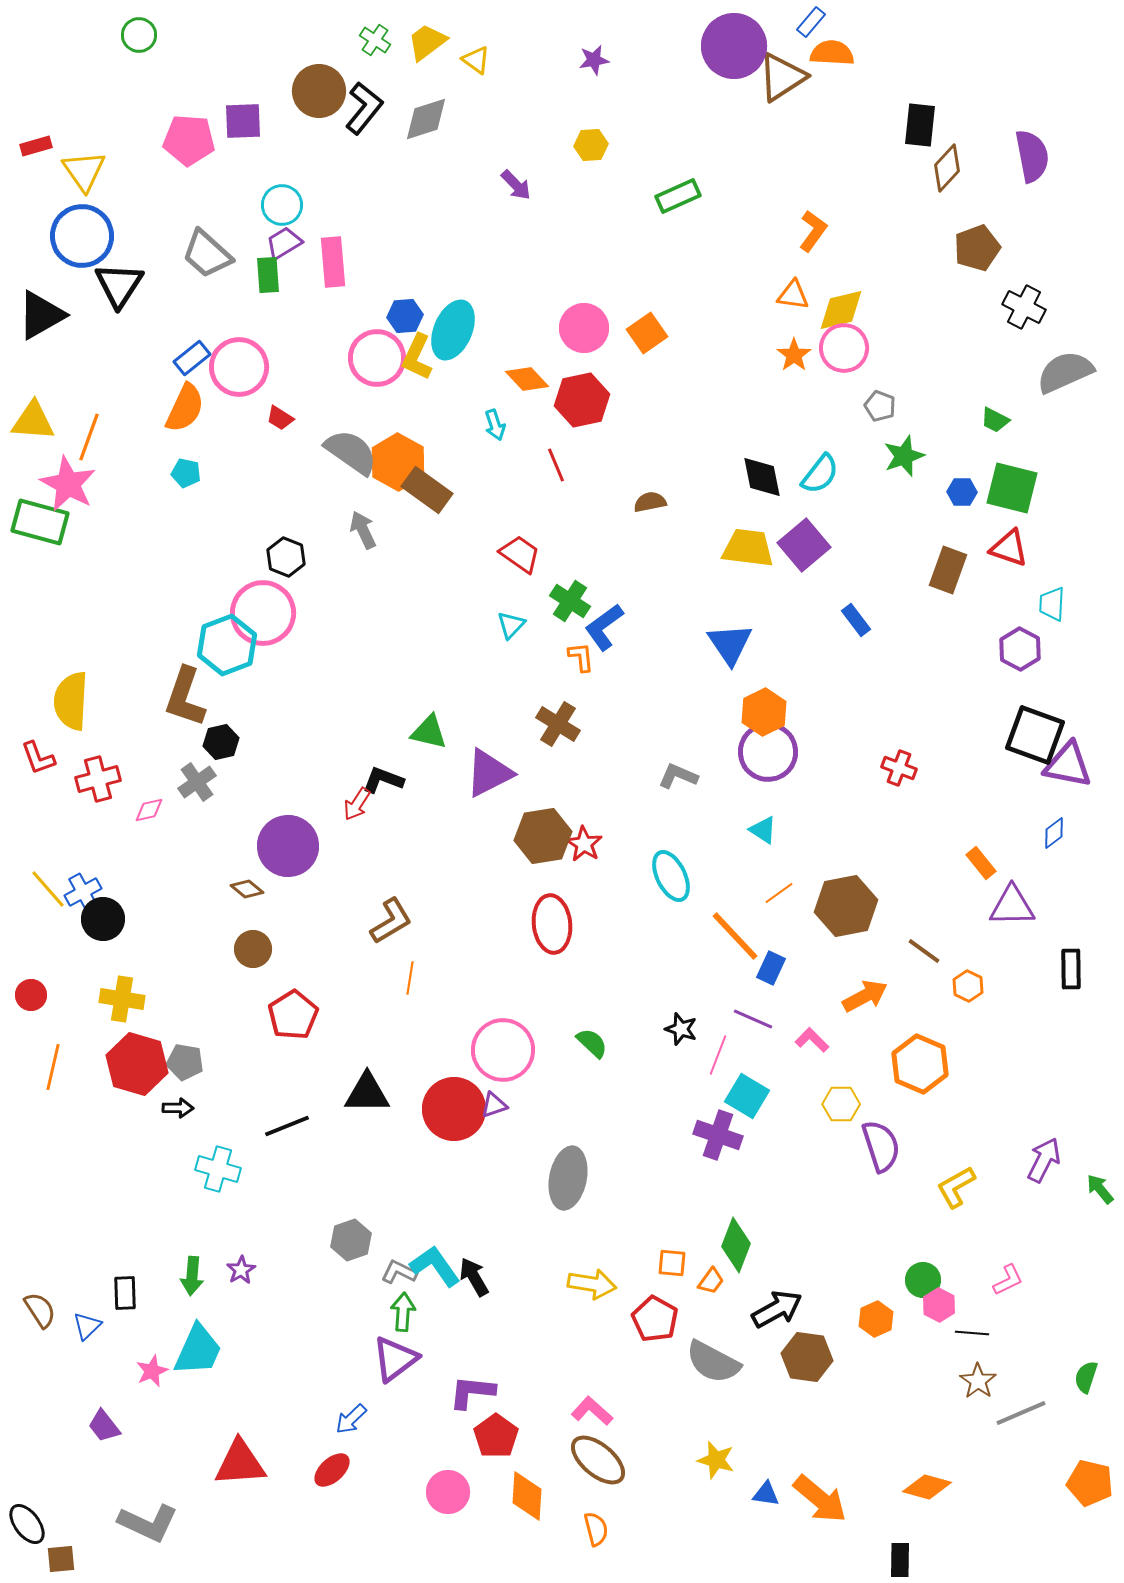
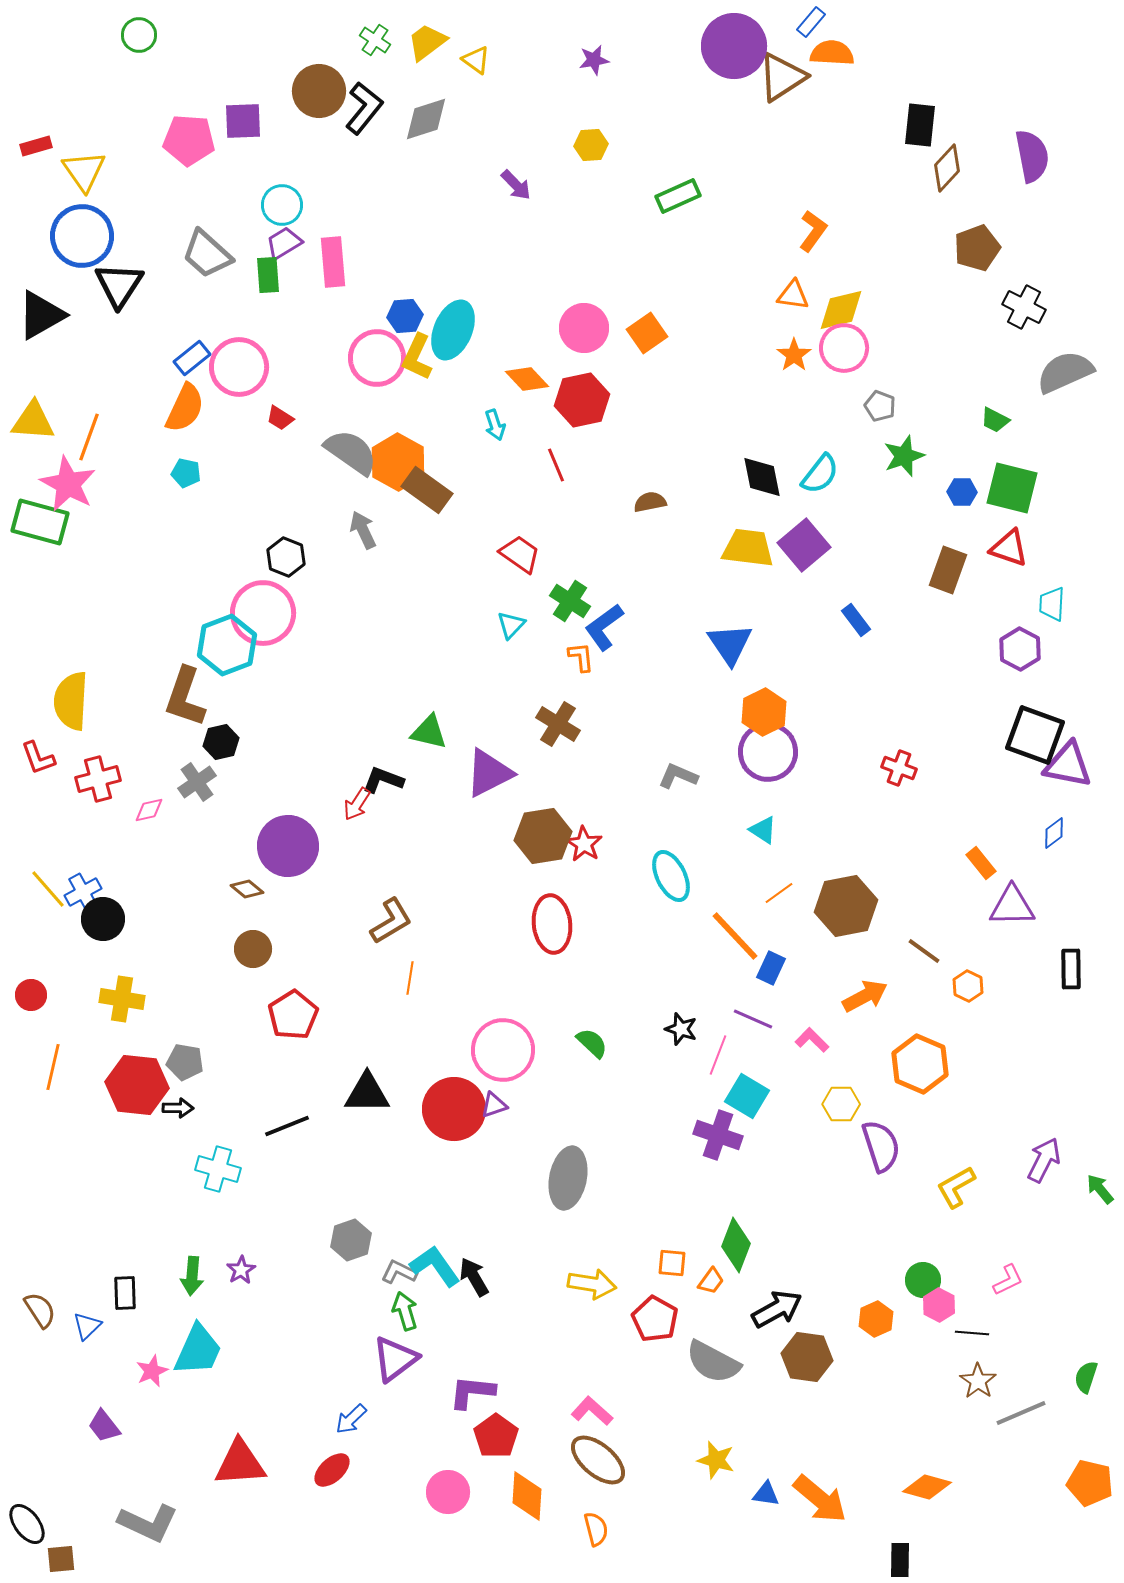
red hexagon at (137, 1064): moved 21 px down; rotated 10 degrees counterclockwise
green arrow at (403, 1312): moved 2 px right, 1 px up; rotated 21 degrees counterclockwise
